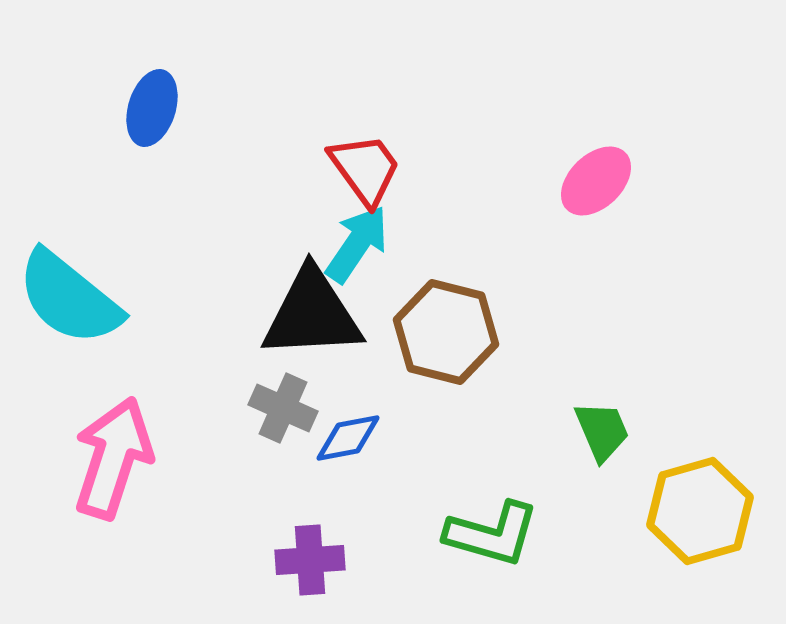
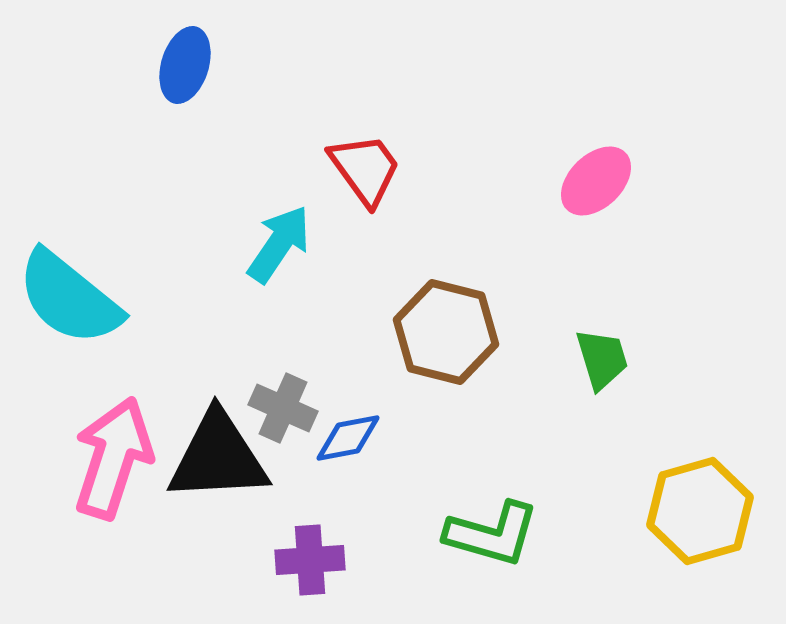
blue ellipse: moved 33 px right, 43 px up
cyan arrow: moved 78 px left
black triangle: moved 94 px left, 143 px down
green trapezoid: moved 72 px up; rotated 6 degrees clockwise
